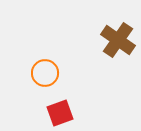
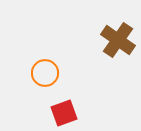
red square: moved 4 px right
